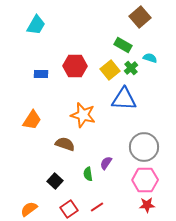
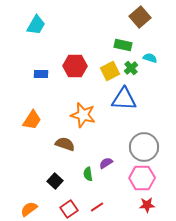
green rectangle: rotated 18 degrees counterclockwise
yellow square: moved 1 px down; rotated 12 degrees clockwise
purple semicircle: rotated 24 degrees clockwise
pink hexagon: moved 3 px left, 2 px up
